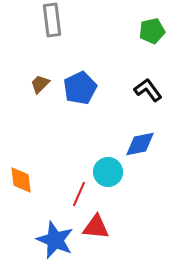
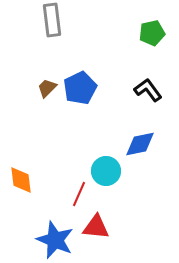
green pentagon: moved 2 px down
brown trapezoid: moved 7 px right, 4 px down
cyan circle: moved 2 px left, 1 px up
